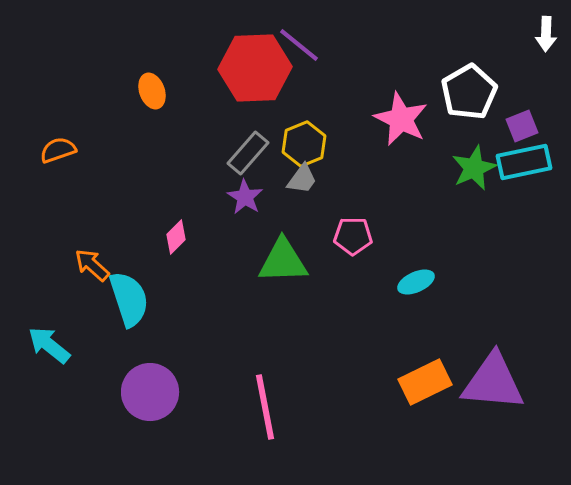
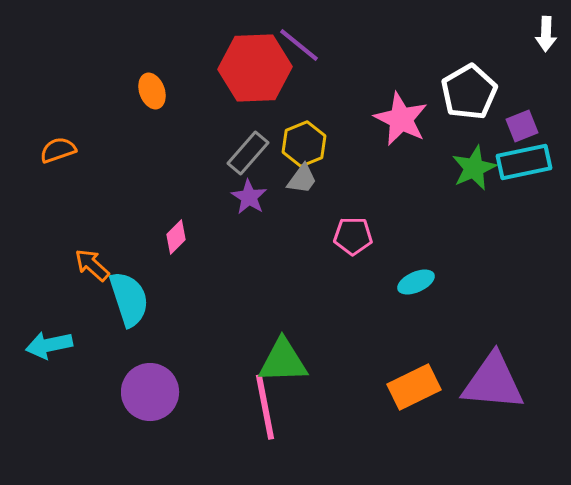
purple star: moved 4 px right
green triangle: moved 100 px down
cyan arrow: rotated 51 degrees counterclockwise
orange rectangle: moved 11 px left, 5 px down
